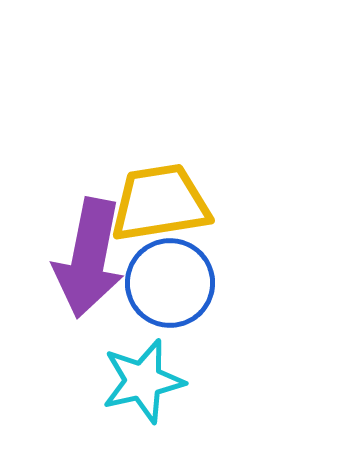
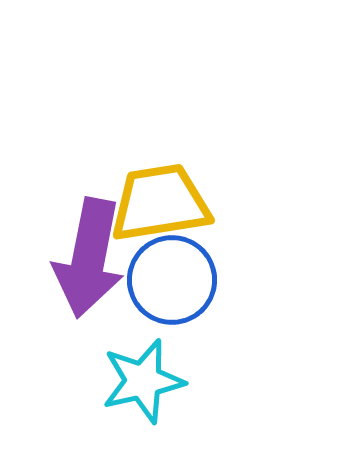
blue circle: moved 2 px right, 3 px up
